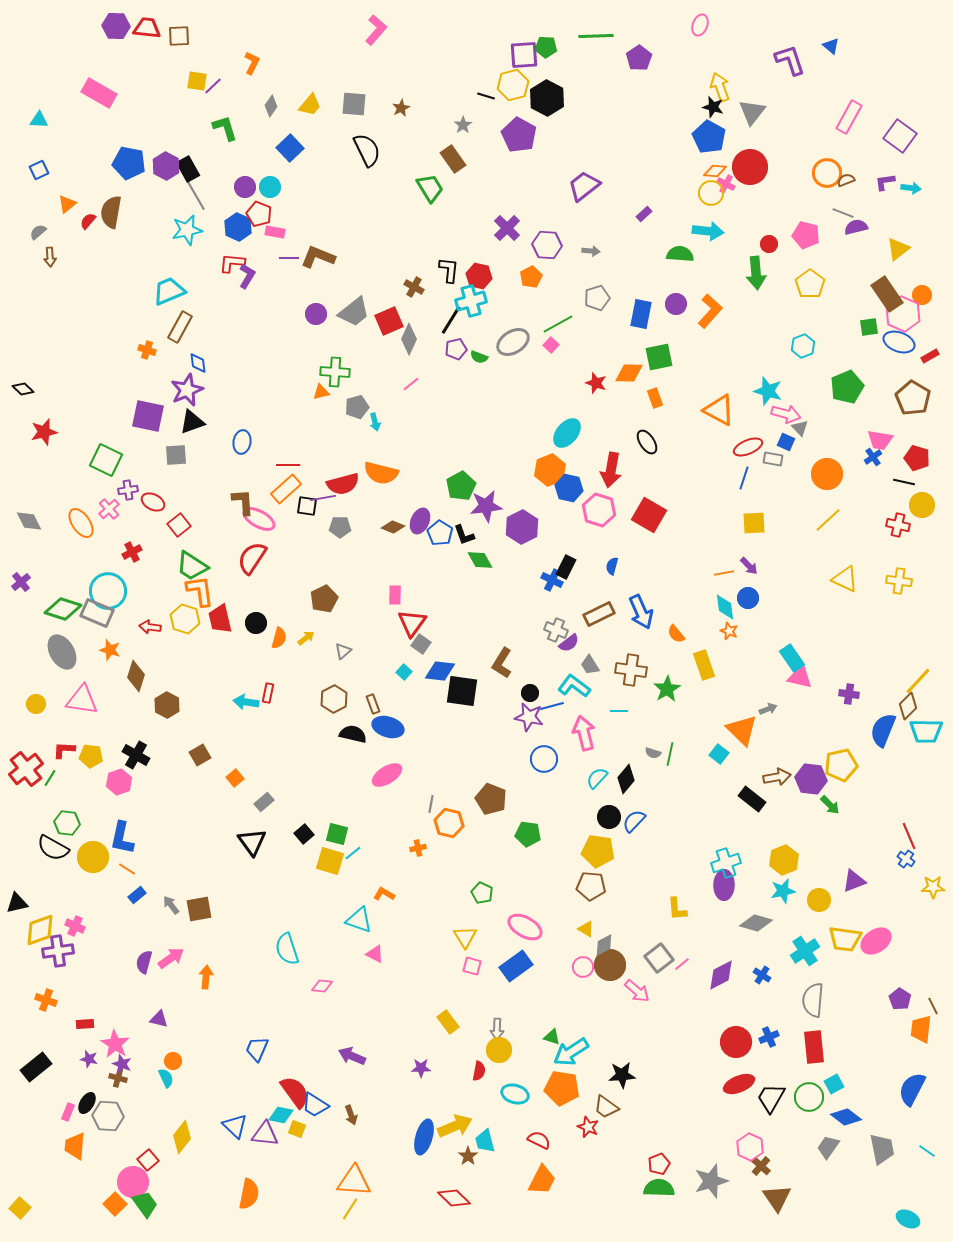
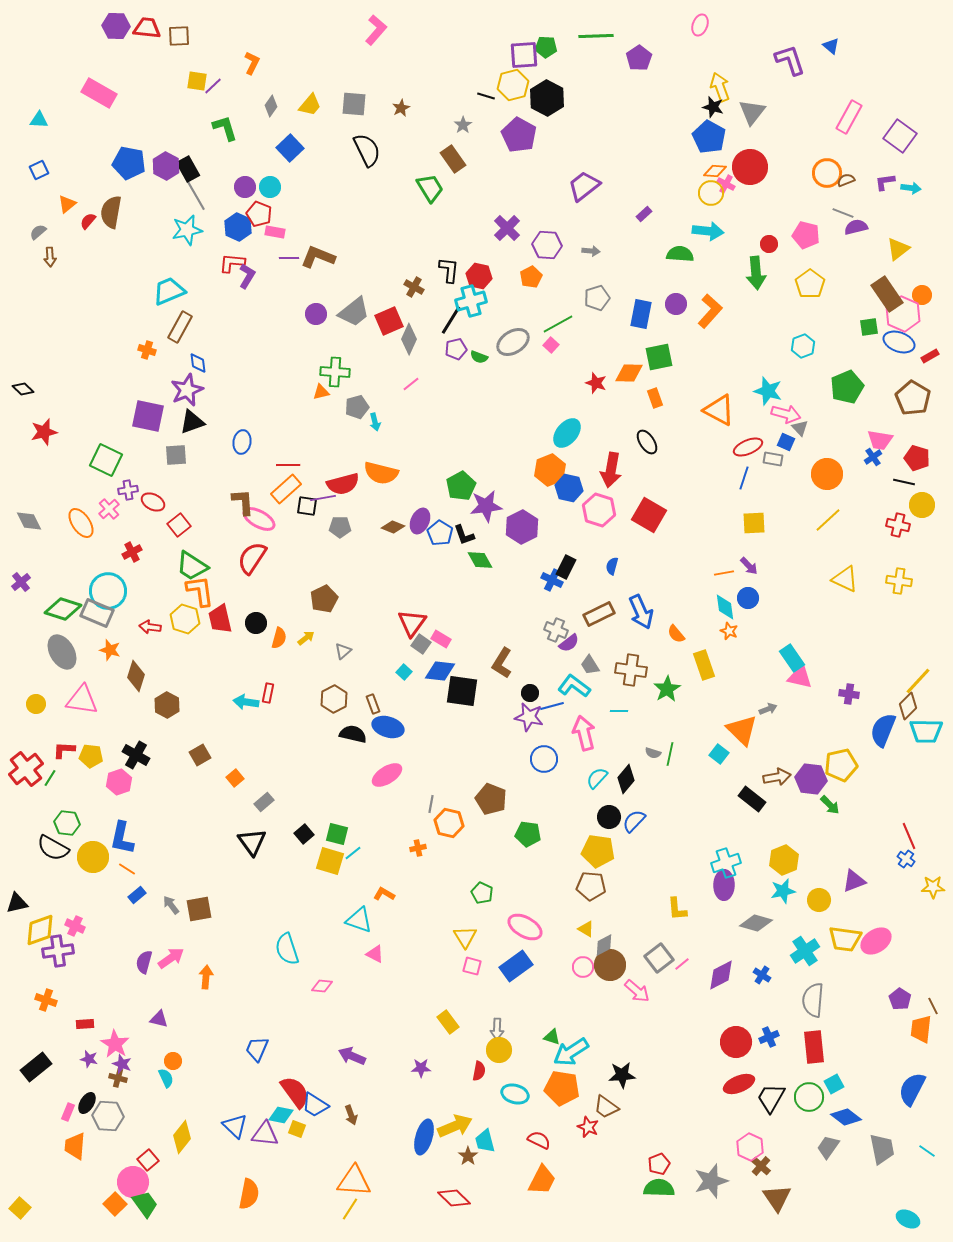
pink rectangle at (395, 595): moved 46 px right, 44 px down; rotated 60 degrees counterclockwise
